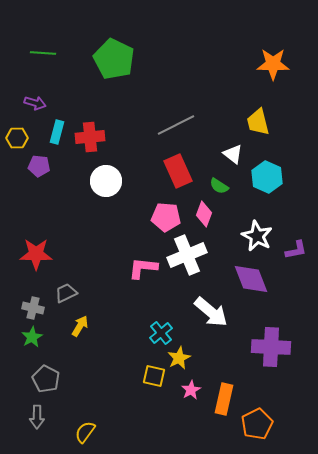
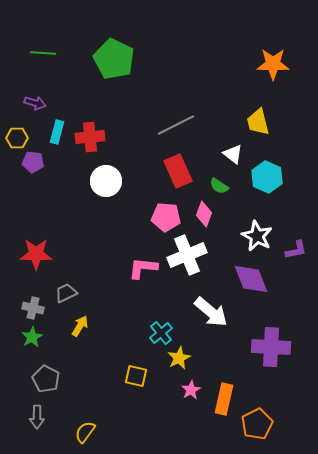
purple pentagon: moved 6 px left, 4 px up
yellow square: moved 18 px left
